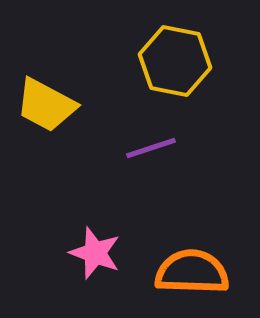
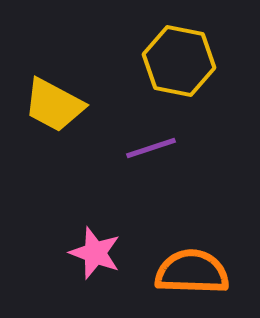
yellow hexagon: moved 4 px right
yellow trapezoid: moved 8 px right
